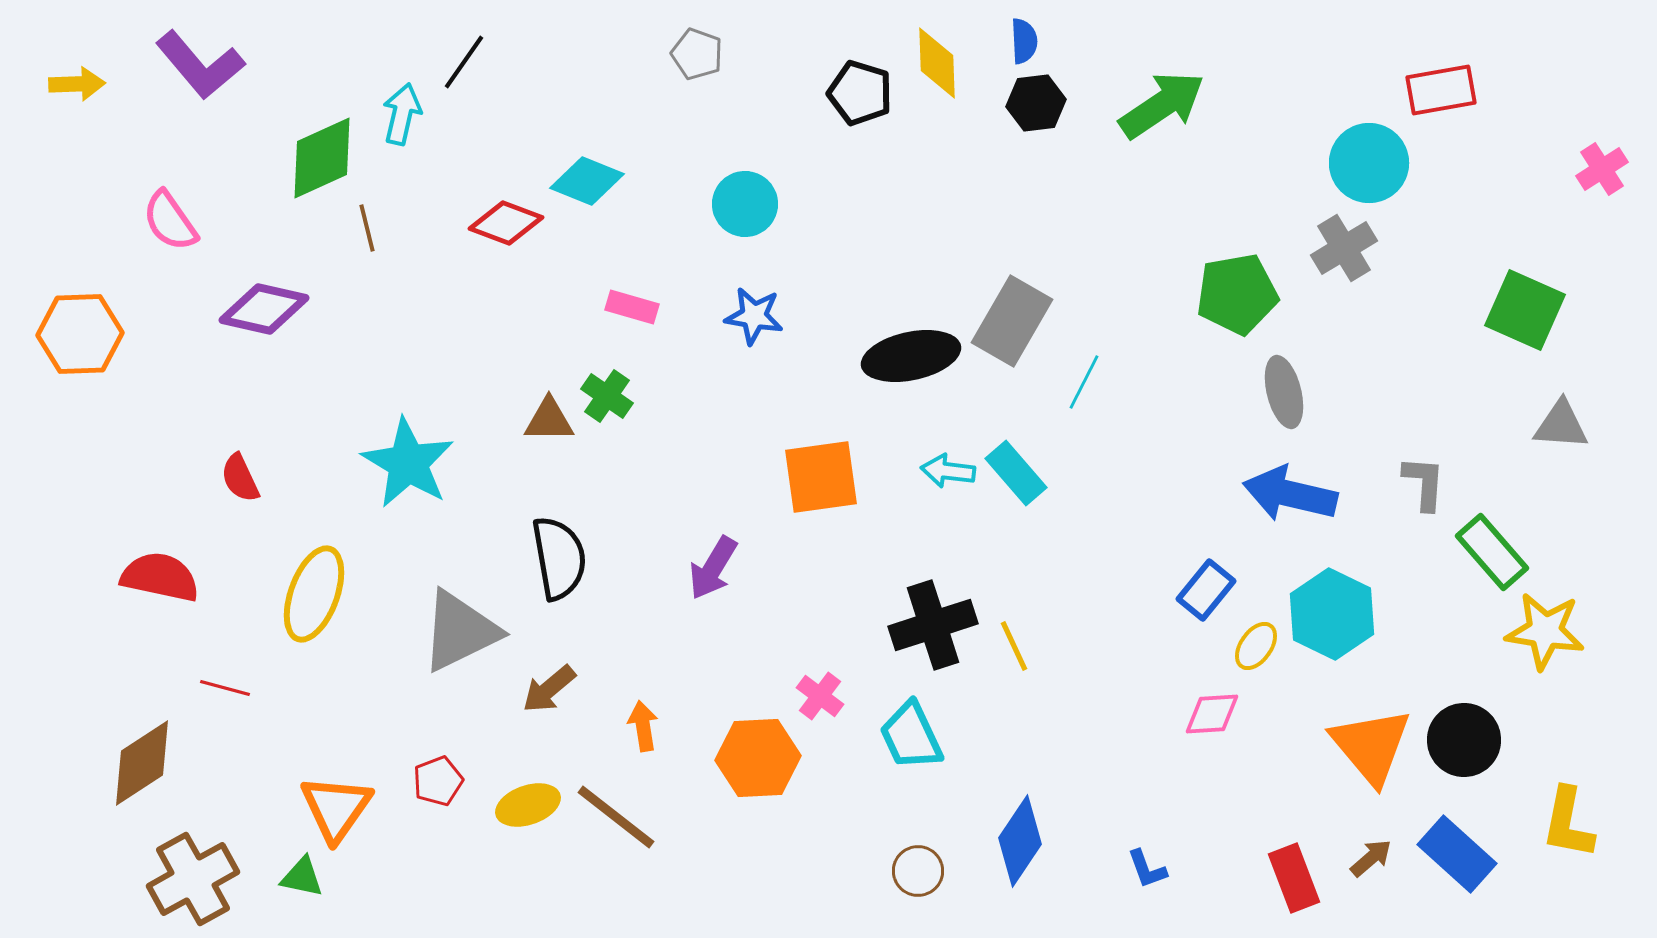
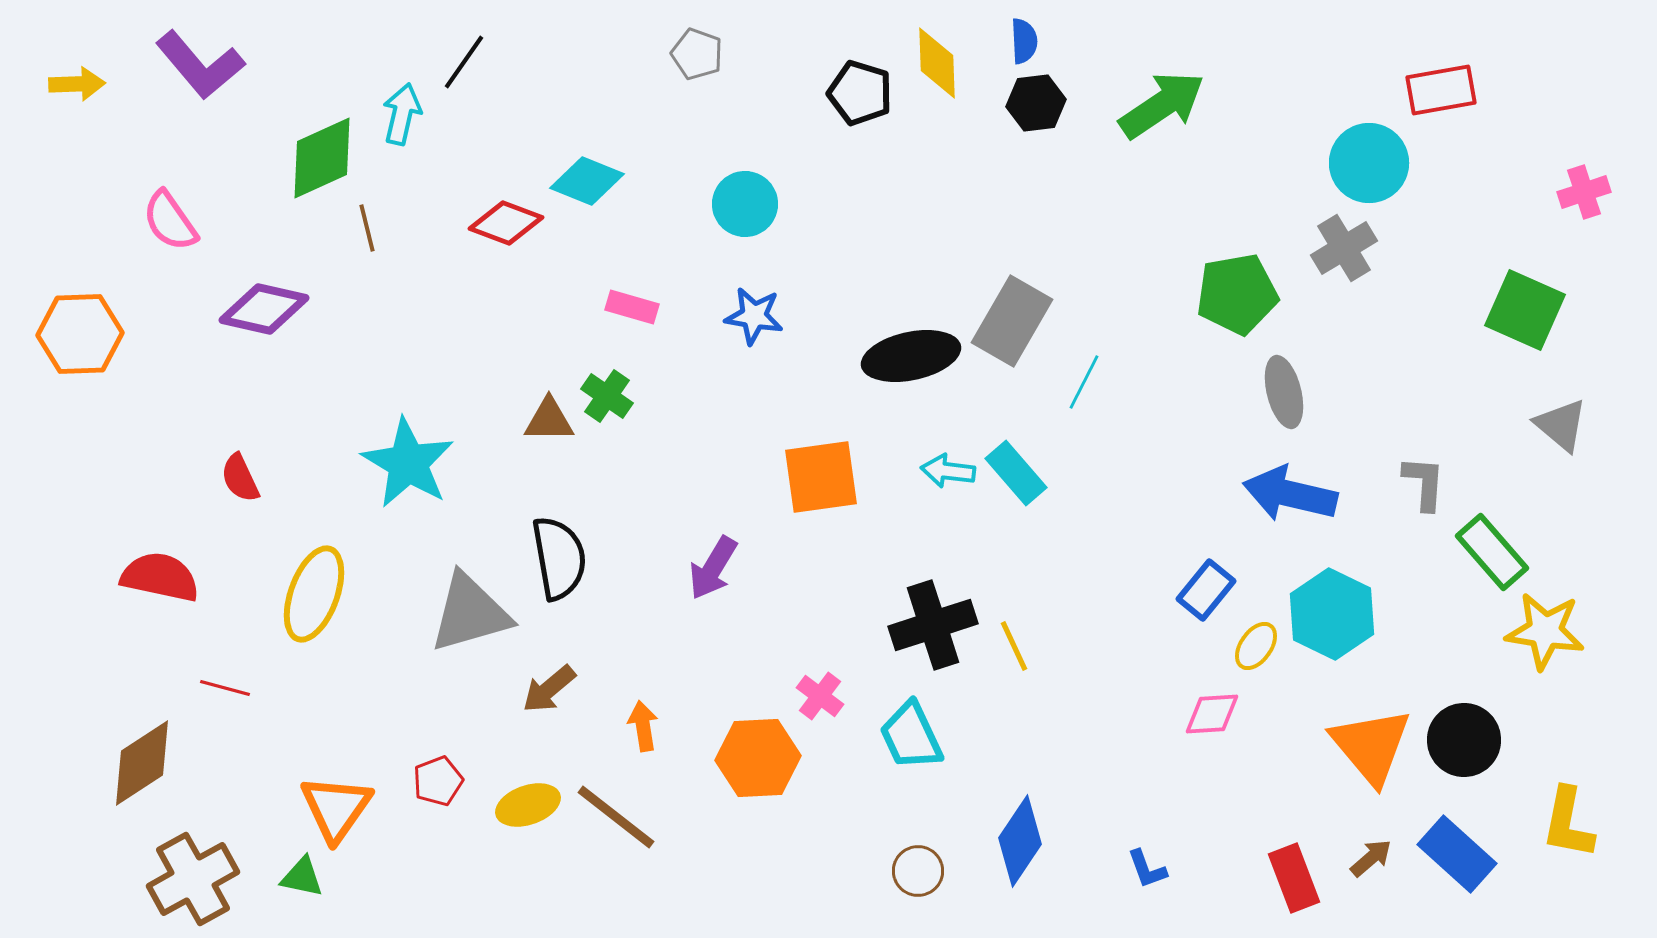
pink cross at (1602, 169): moved 18 px left, 23 px down; rotated 15 degrees clockwise
gray triangle at (1561, 425): rotated 36 degrees clockwise
gray triangle at (460, 631): moved 10 px right, 18 px up; rotated 10 degrees clockwise
